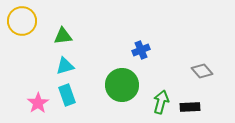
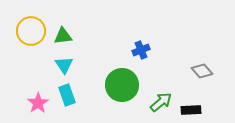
yellow circle: moved 9 px right, 10 px down
cyan triangle: moved 1 px left, 1 px up; rotated 48 degrees counterclockwise
green arrow: rotated 35 degrees clockwise
black rectangle: moved 1 px right, 3 px down
